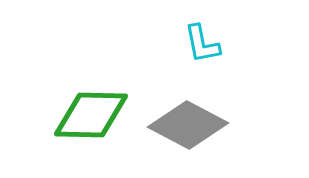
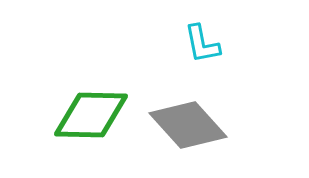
gray diamond: rotated 20 degrees clockwise
